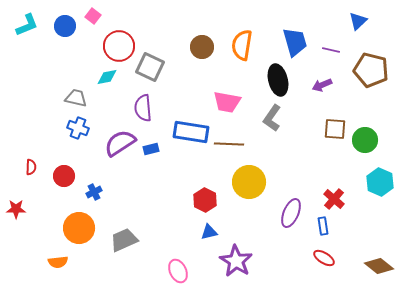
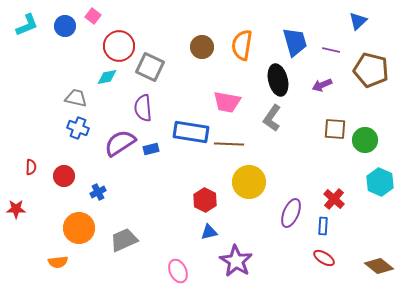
blue cross at (94, 192): moved 4 px right
blue rectangle at (323, 226): rotated 12 degrees clockwise
